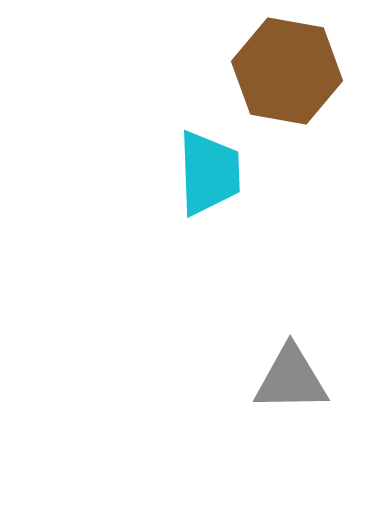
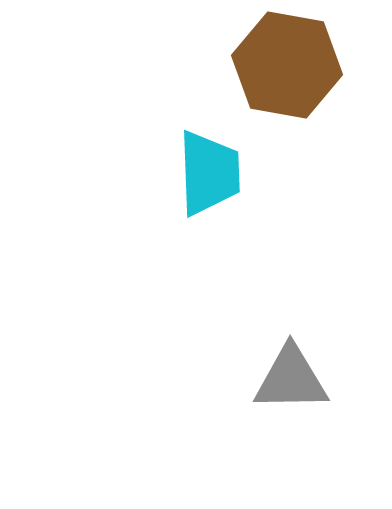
brown hexagon: moved 6 px up
